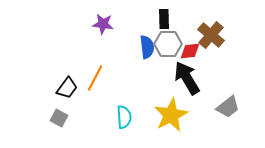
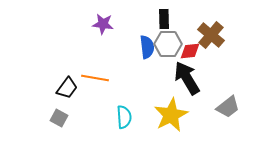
orange line: rotated 72 degrees clockwise
